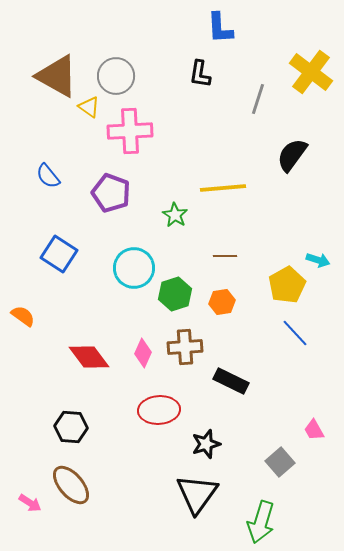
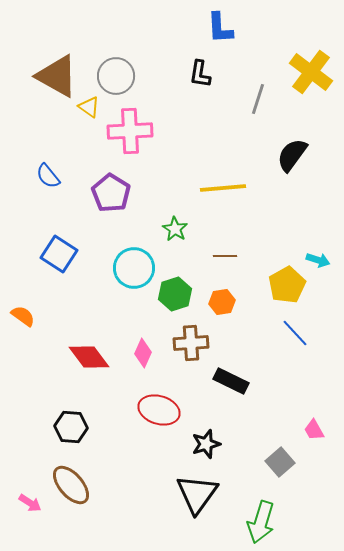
purple pentagon: rotated 12 degrees clockwise
green star: moved 14 px down
brown cross: moved 6 px right, 4 px up
red ellipse: rotated 21 degrees clockwise
